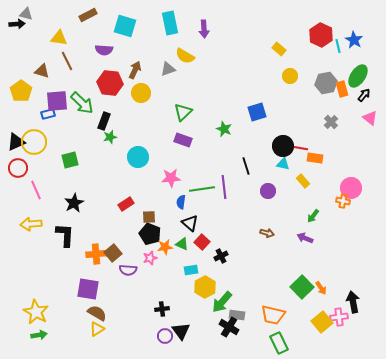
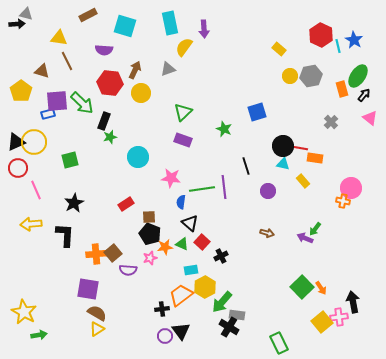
yellow semicircle at (185, 56): moved 1 px left, 9 px up; rotated 96 degrees clockwise
gray hexagon at (326, 83): moved 15 px left, 7 px up
pink star at (171, 178): rotated 12 degrees clockwise
green arrow at (313, 216): moved 2 px right, 13 px down
yellow star at (36, 312): moved 12 px left
orange trapezoid at (273, 315): moved 92 px left, 20 px up; rotated 130 degrees clockwise
